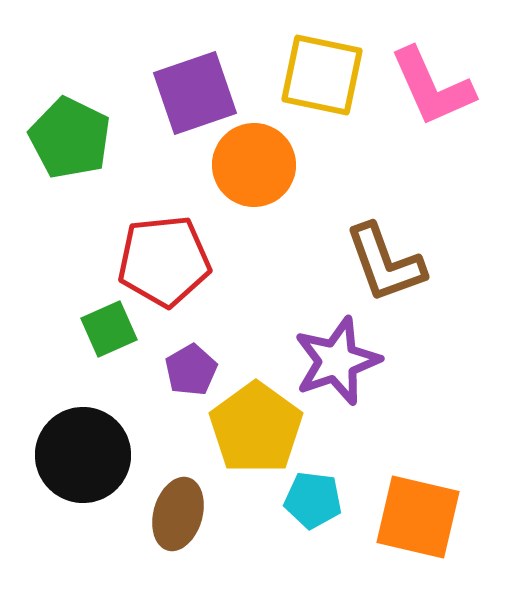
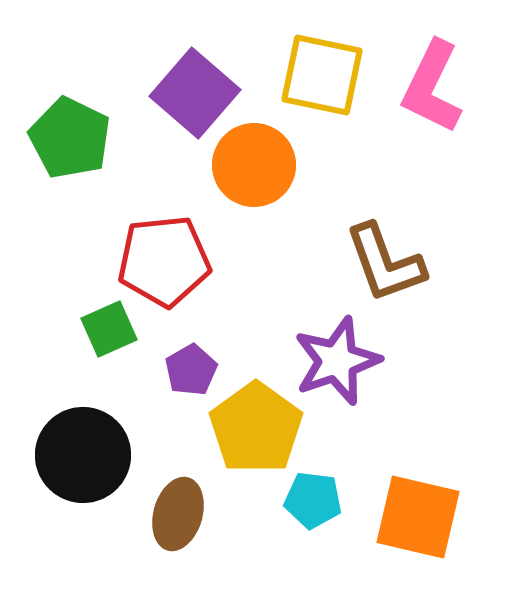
pink L-shape: rotated 50 degrees clockwise
purple square: rotated 30 degrees counterclockwise
